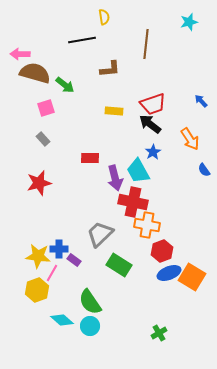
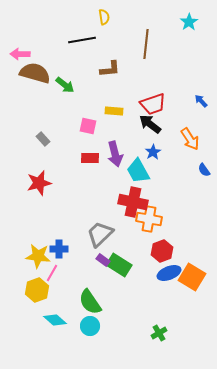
cyan star: rotated 18 degrees counterclockwise
pink square: moved 42 px right, 18 px down; rotated 30 degrees clockwise
purple arrow: moved 24 px up
orange cross: moved 2 px right, 6 px up
purple rectangle: moved 29 px right
cyan diamond: moved 7 px left
